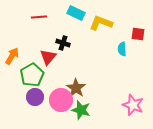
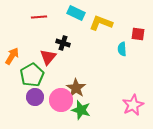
pink star: rotated 25 degrees clockwise
